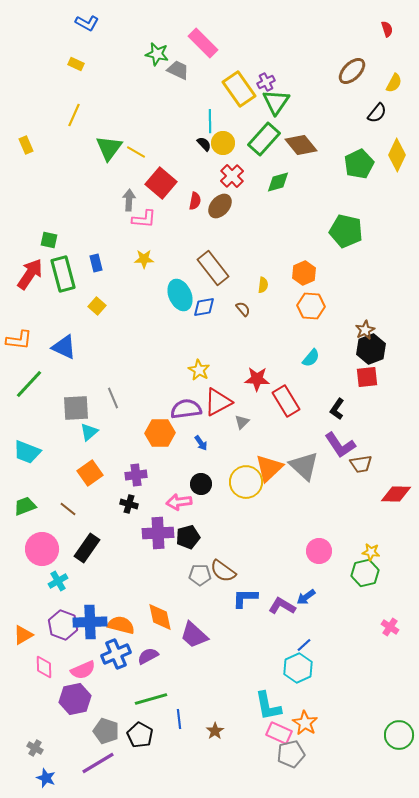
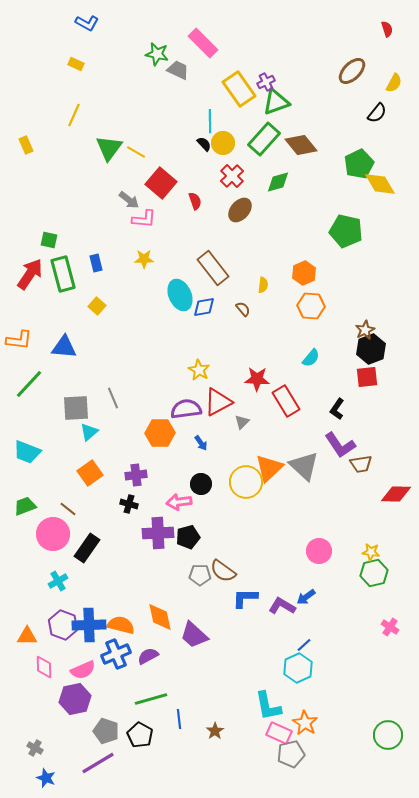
green triangle at (276, 102): rotated 36 degrees clockwise
yellow diamond at (397, 155): moved 17 px left, 29 px down; rotated 56 degrees counterclockwise
gray arrow at (129, 200): rotated 125 degrees clockwise
red semicircle at (195, 201): rotated 30 degrees counterclockwise
brown ellipse at (220, 206): moved 20 px right, 4 px down
blue triangle at (64, 347): rotated 20 degrees counterclockwise
pink circle at (42, 549): moved 11 px right, 15 px up
green hexagon at (365, 573): moved 9 px right
blue cross at (90, 622): moved 1 px left, 3 px down
orange triangle at (23, 635): moved 4 px right, 1 px down; rotated 30 degrees clockwise
green circle at (399, 735): moved 11 px left
